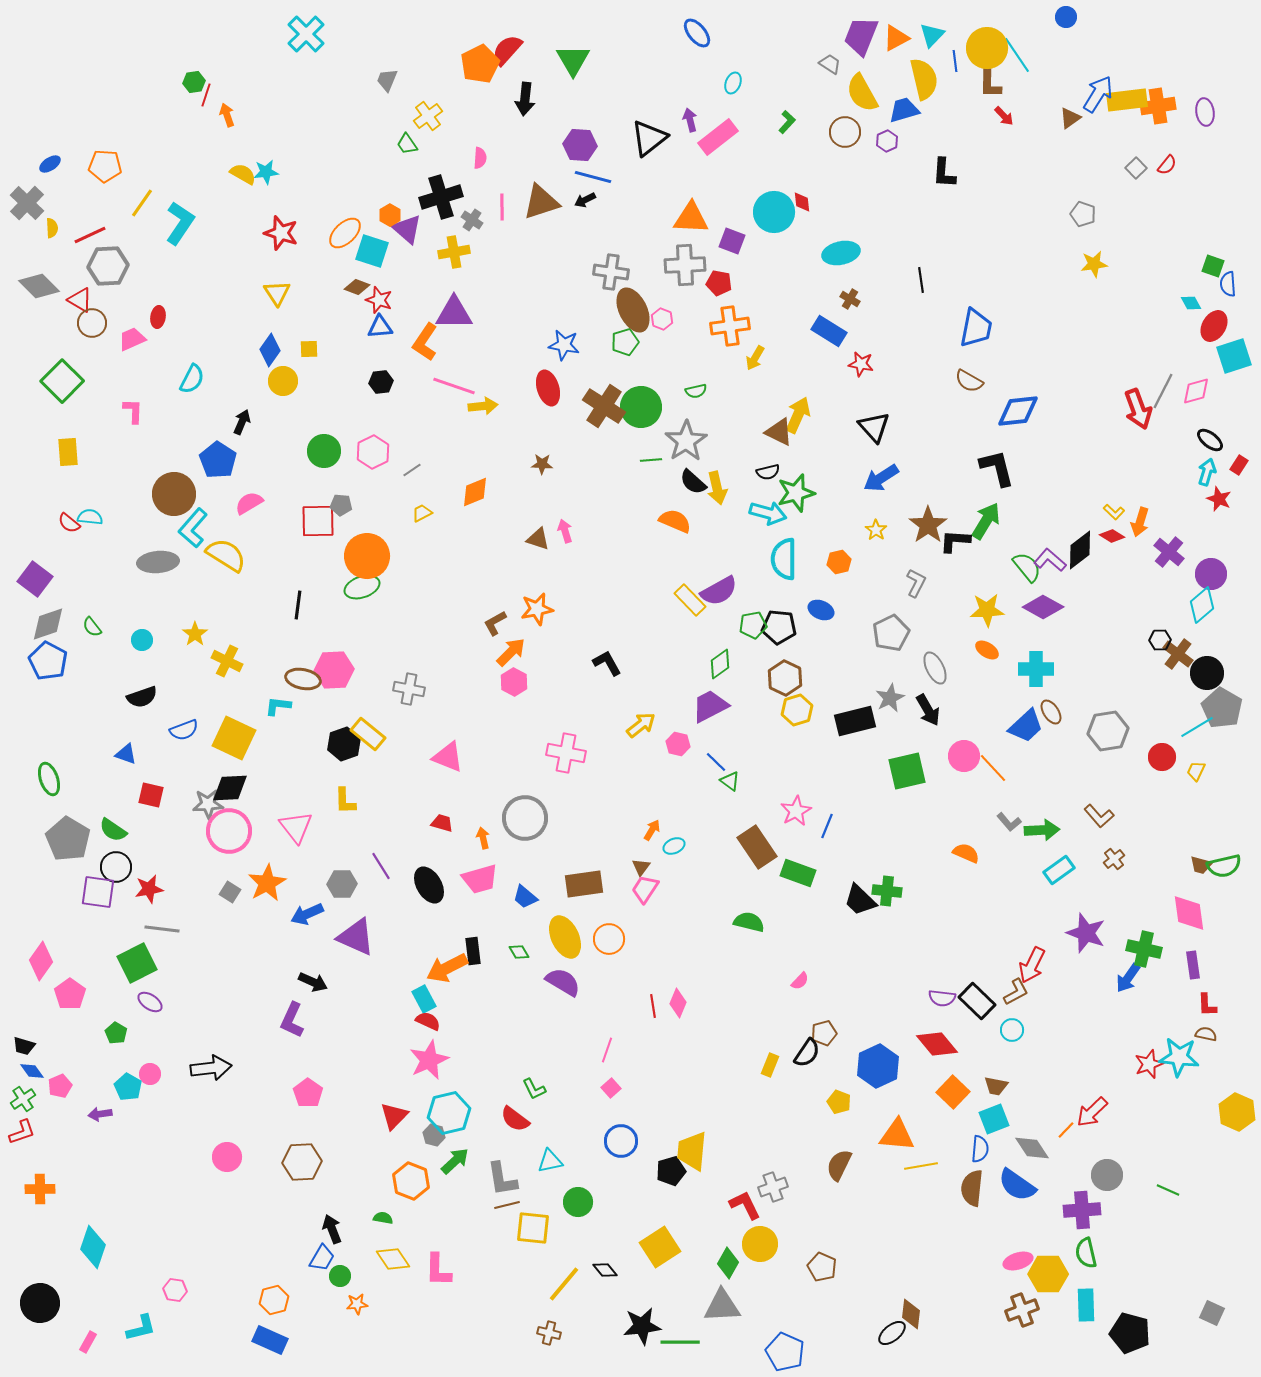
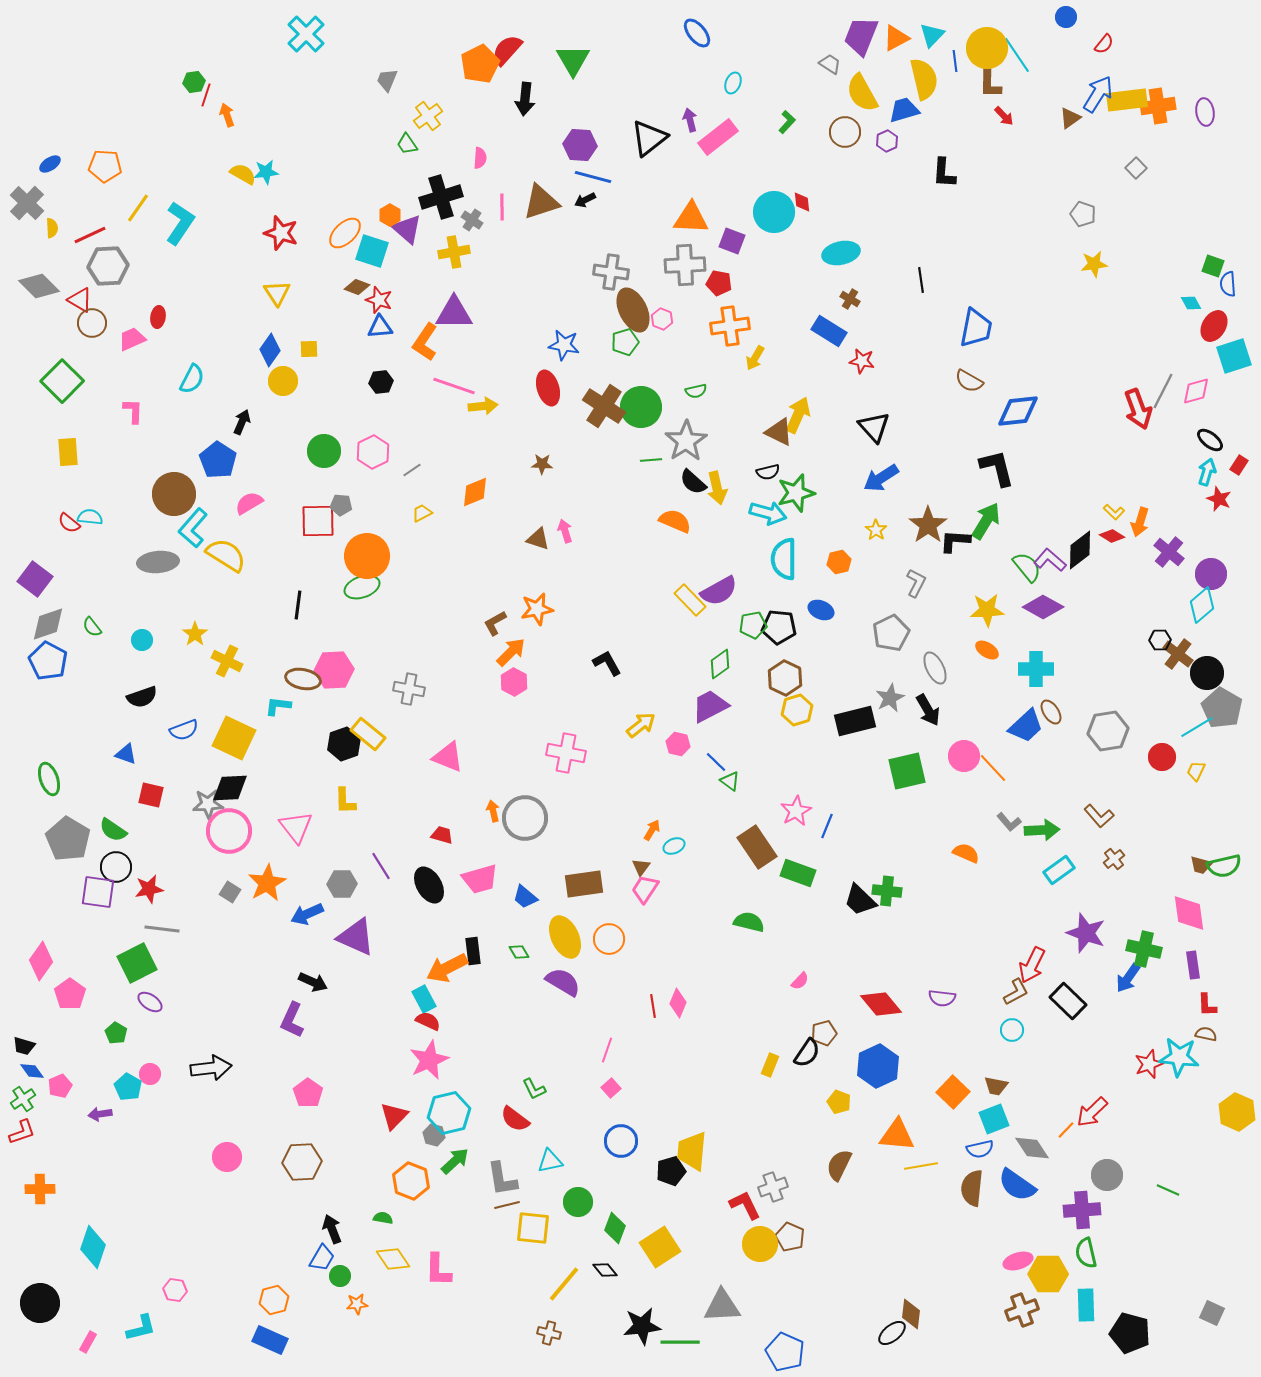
red semicircle at (1167, 165): moved 63 px left, 121 px up
yellow line at (142, 203): moved 4 px left, 5 px down
red star at (861, 364): moved 1 px right, 3 px up
red trapezoid at (442, 823): moved 12 px down
orange arrow at (483, 838): moved 10 px right, 27 px up
black rectangle at (977, 1001): moved 91 px right
red diamond at (937, 1044): moved 56 px left, 40 px up
blue semicircle at (980, 1149): rotated 72 degrees clockwise
green diamond at (728, 1263): moved 113 px left, 35 px up; rotated 8 degrees counterclockwise
brown pentagon at (822, 1267): moved 32 px left, 30 px up
